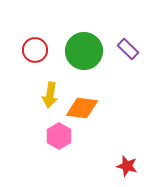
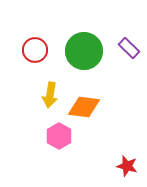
purple rectangle: moved 1 px right, 1 px up
orange diamond: moved 2 px right, 1 px up
